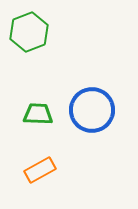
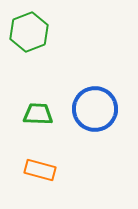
blue circle: moved 3 px right, 1 px up
orange rectangle: rotated 44 degrees clockwise
